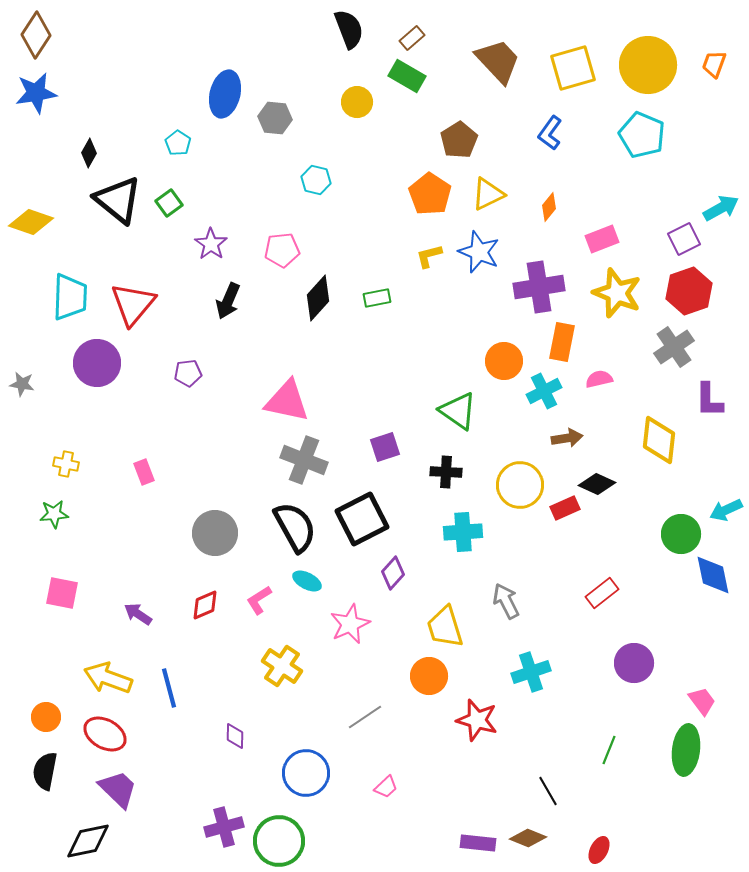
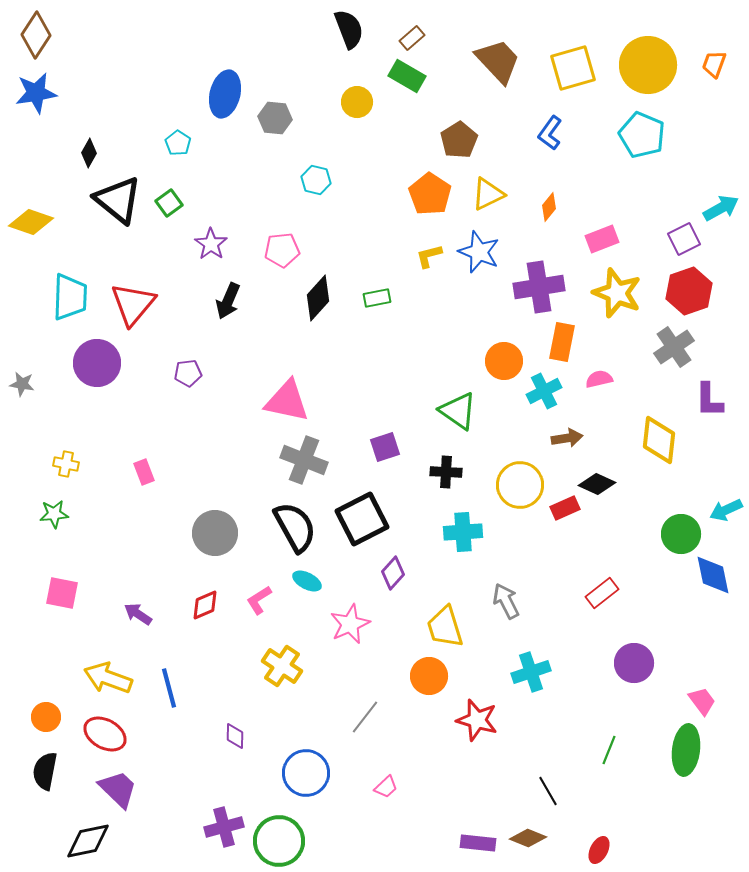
gray line at (365, 717): rotated 18 degrees counterclockwise
